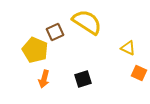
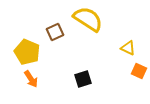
yellow semicircle: moved 1 px right, 3 px up
yellow pentagon: moved 8 px left, 2 px down
orange square: moved 2 px up
orange arrow: moved 13 px left; rotated 48 degrees counterclockwise
